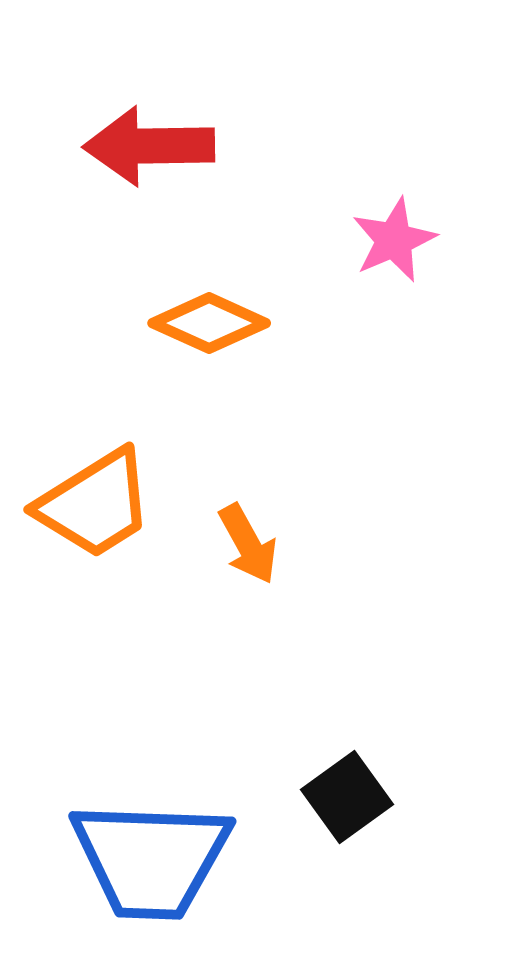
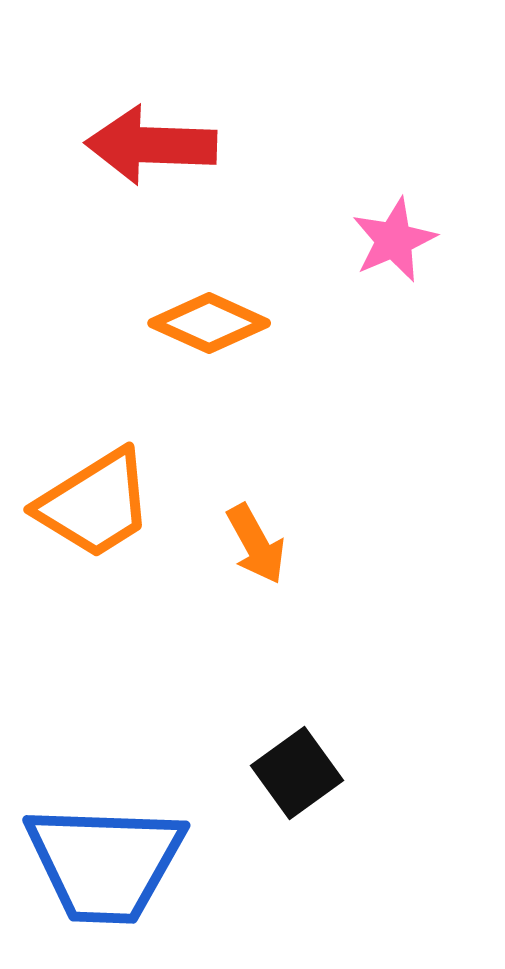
red arrow: moved 2 px right, 1 px up; rotated 3 degrees clockwise
orange arrow: moved 8 px right
black square: moved 50 px left, 24 px up
blue trapezoid: moved 46 px left, 4 px down
